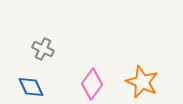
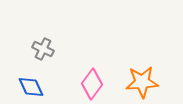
orange star: rotated 28 degrees counterclockwise
